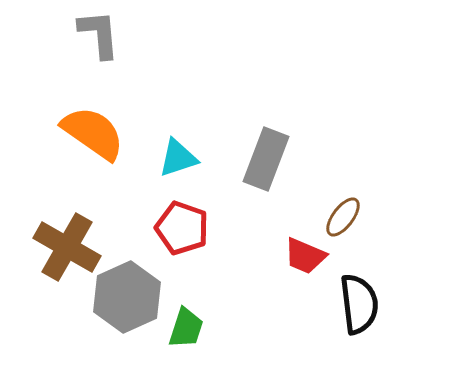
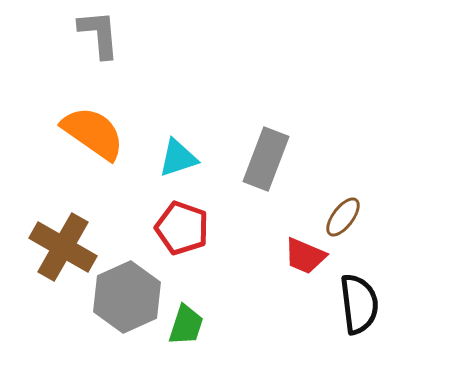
brown cross: moved 4 px left
green trapezoid: moved 3 px up
